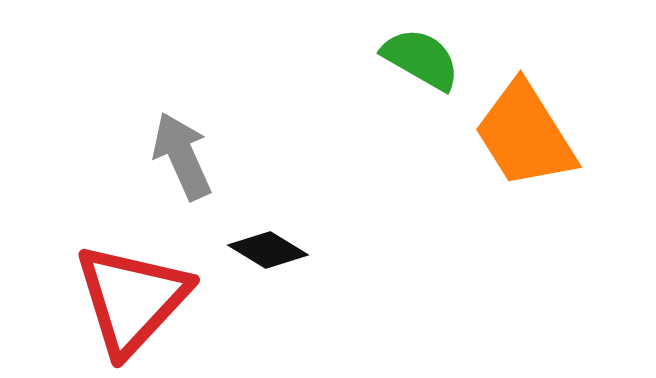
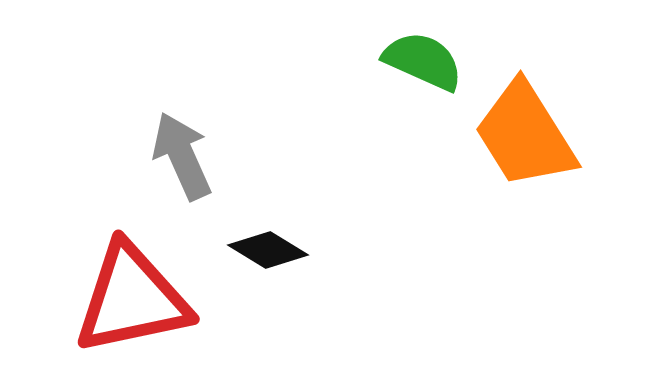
green semicircle: moved 2 px right, 2 px down; rotated 6 degrees counterclockwise
red triangle: rotated 35 degrees clockwise
